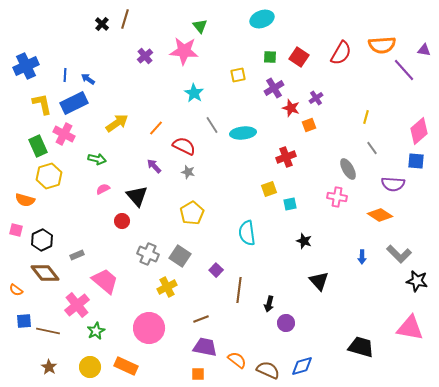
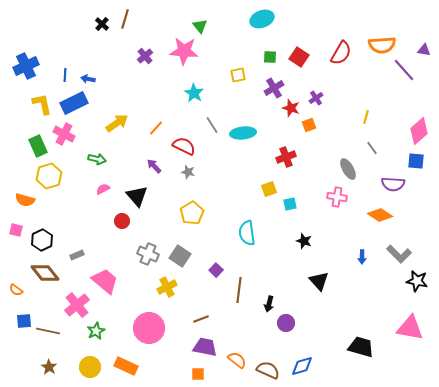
blue arrow at (88, 79): rotated 24 degrees counterclockwise
